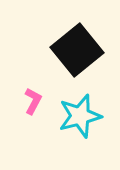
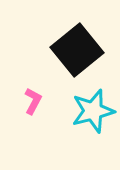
cyan star: moved 13 px right, 5 px up
